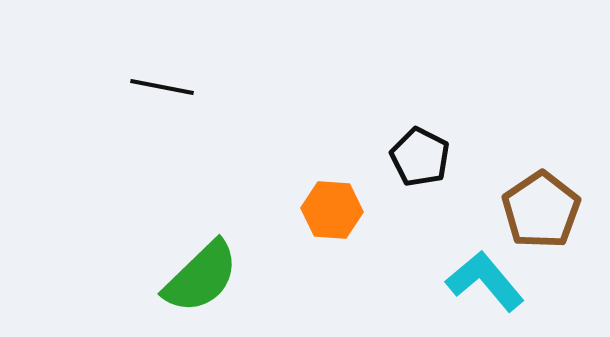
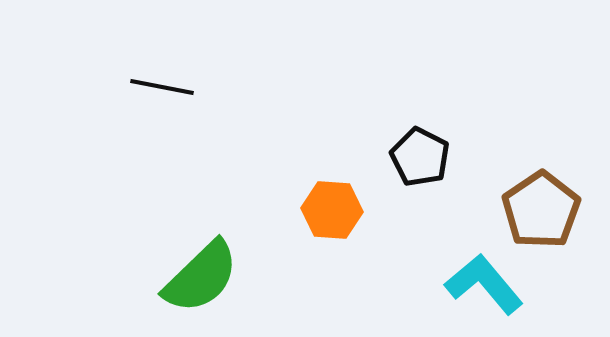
cyan L-shape: moved 1 px left, 3 px down
